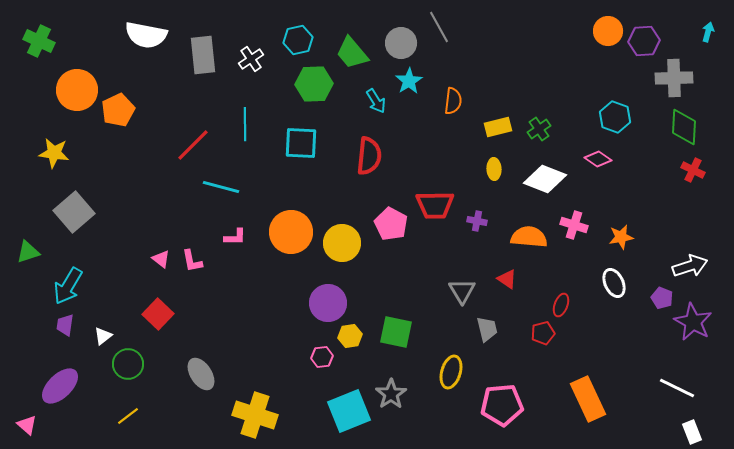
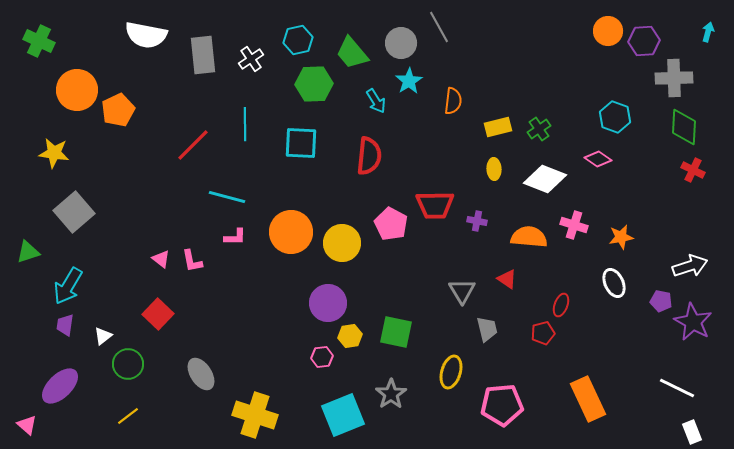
cyan line at (221, 187): moved 6 px right, 10 px down
purple pentagon at (662, 298): moved 1 px left, 3 px down; rotated 10 degrees counterclockwise
cyan square at (349, 411): moved 6 px left, 4 px down
